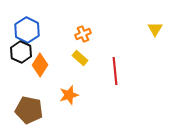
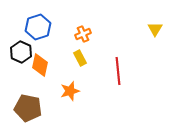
blue hexagon: moved 11 px right, 3 px up; rotated 15 degrees clockwise
yellow rectangle: rotated 21 degrees clockwise
orange diamond: rotated 20 degrees counterclockwise
red line: moved 3 px right
orange star: moved 1 px right, 4 px up
brown pentagon: moved 1 px left, 2 px up
